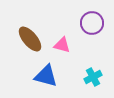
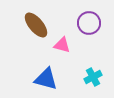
purple circle: moved 3 px left
brown ellipse: moved 6 px right, 14 px up
blue triangle: moved 3 px down
